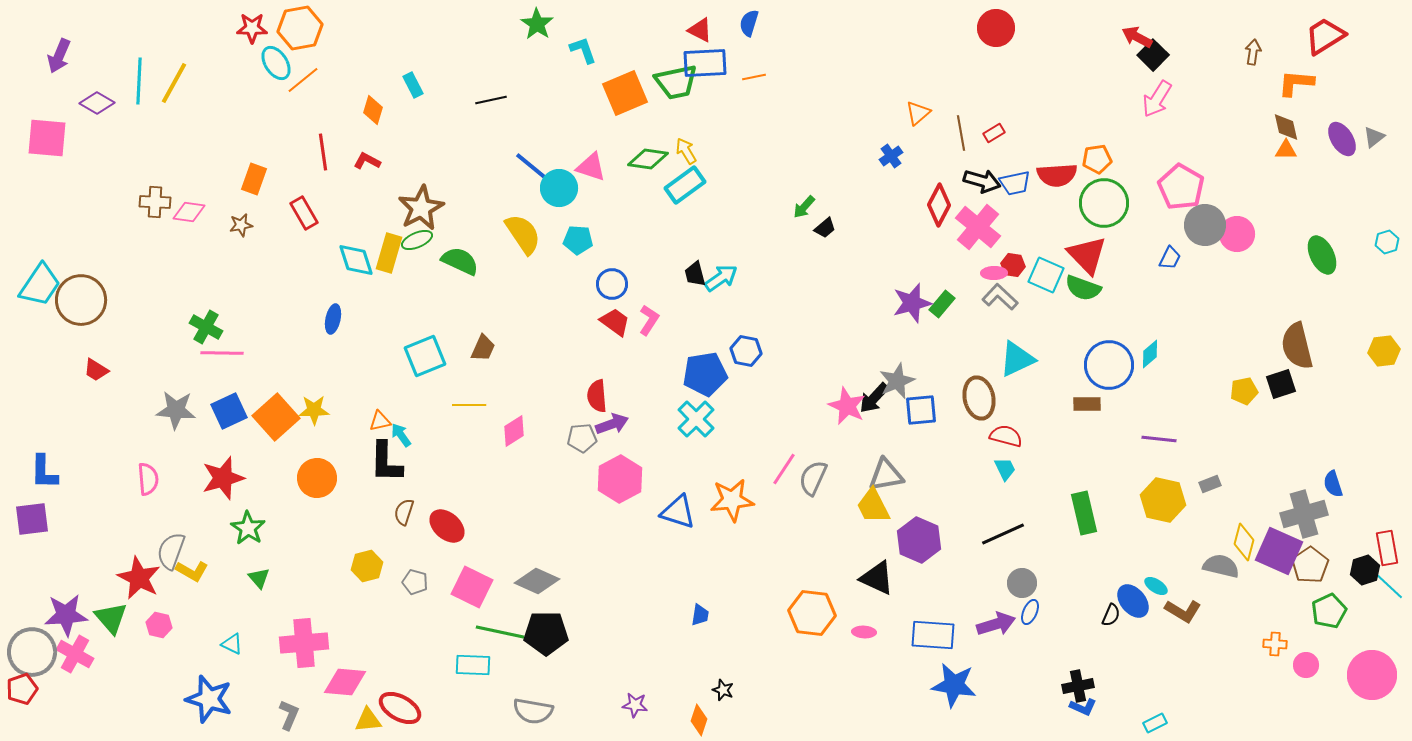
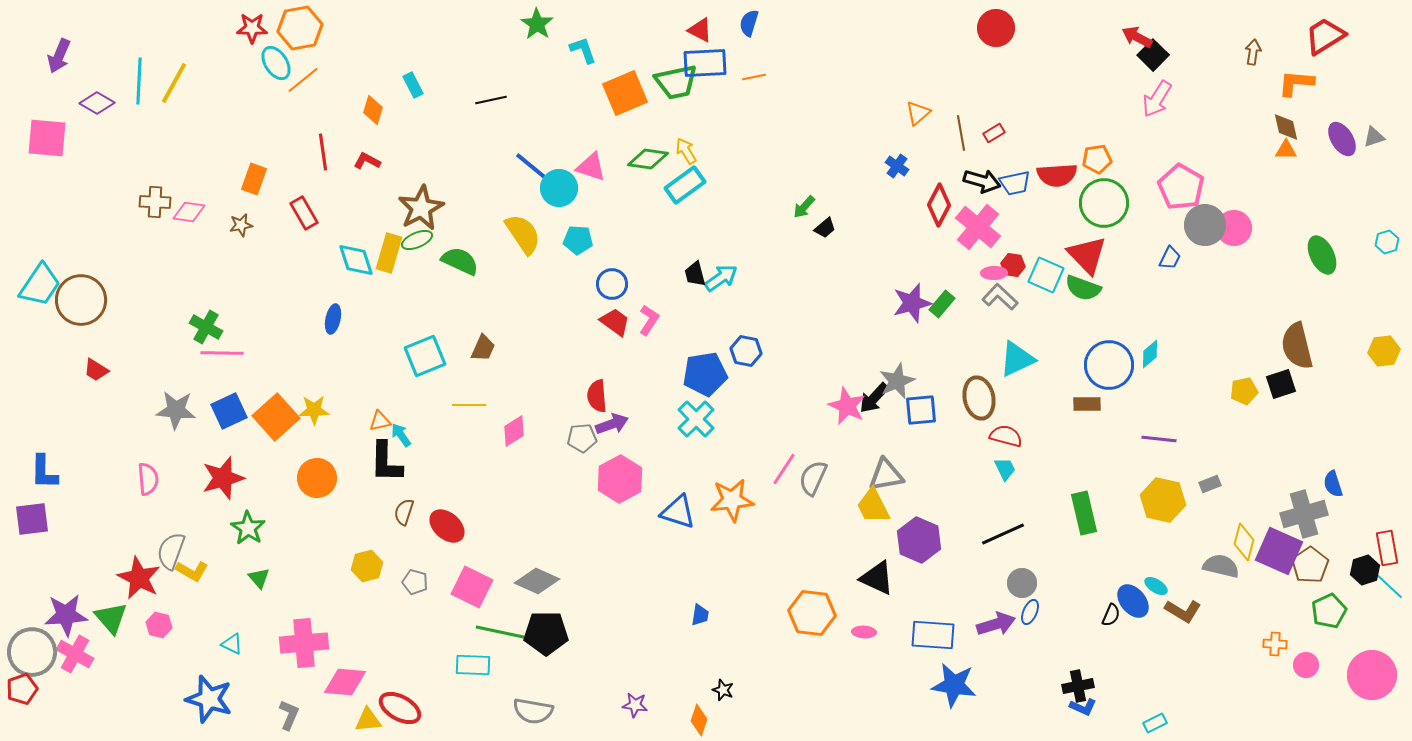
gray triangle at (1374, 137): rotated 20 degrees clockwise
blue cross at (891, 156): moved 6 px right, 10 px down; rotated 20 degrees counterclockwise
pink circle at (1237, 234): moved 3 px left, 6 px up
